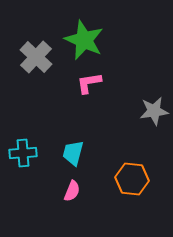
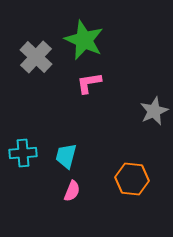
gray star: rotated 16 degrees counterclockwise
cyan trapezoid: moved 7 px left, 3 px down
